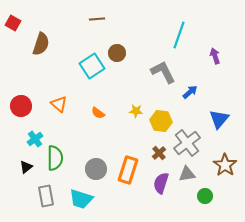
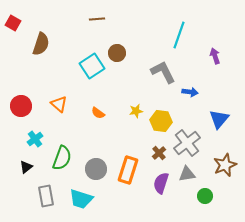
blue arrow: rotated 49 degrees clockwise
yellow star: rotated 16 degrees counterclockwise
green semicircle: moved 7 px right; rotated 20 degrees clockwise
brown star: rotated 15 degrees clockwise
